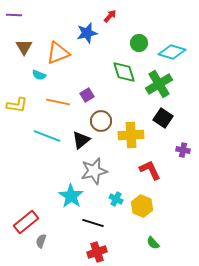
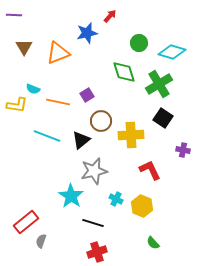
cyan semicircle: moved 6 px left, 14 px down
